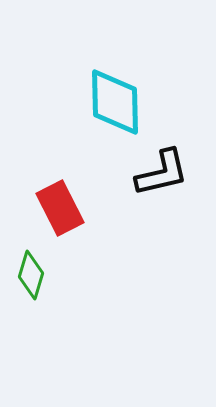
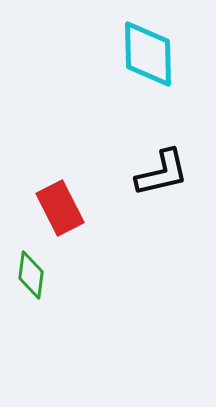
cyan diamond: moved 33 px right, 48 px up
green diamond: rotated 9 degrees counterclockwise
